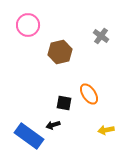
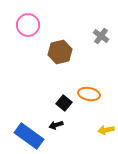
orange ellipse: rotated 45 degrees counterclockwise
black square: rotated 28 degrees clockwise
black arrow: moved 3 px right
